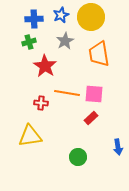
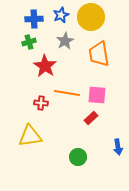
pink square: moved 3 px right, 1 px down
